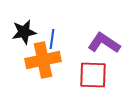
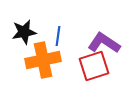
blue line: moved 6 px right, 3 px up
red square: moved 1 px right, 9 px up; rotated 20 degrees counterclockwise
